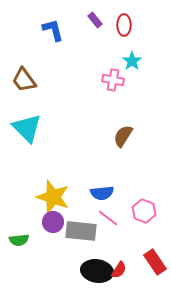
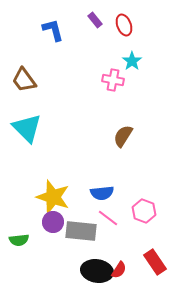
red ellipse: rotated 20 degrees counterclockwise
